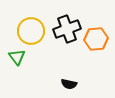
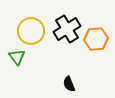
black cross: rotated 12 degrees counterclockwise
black semicircle: rotated 56 degrees clockwise
